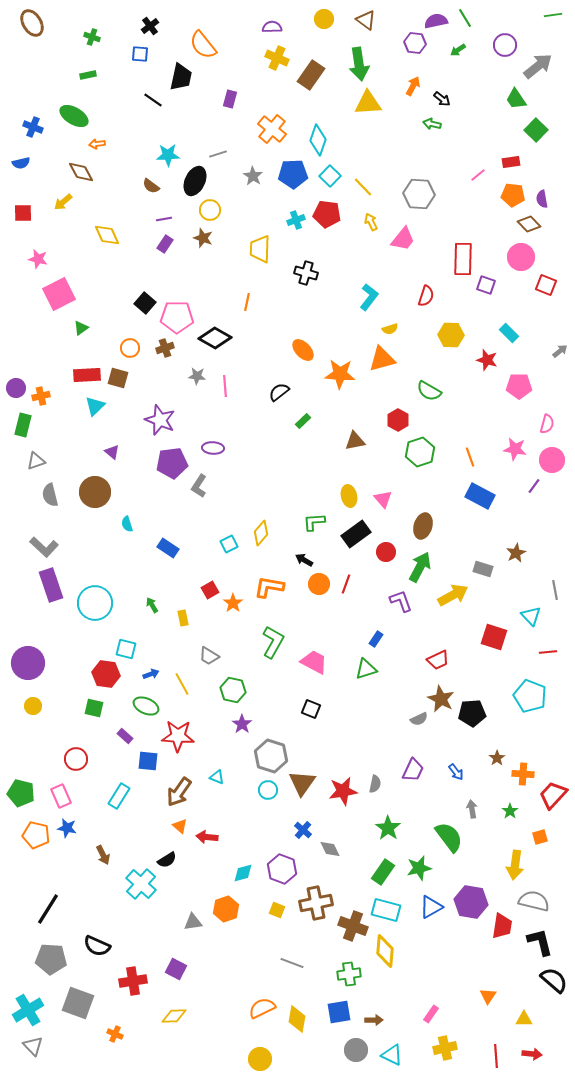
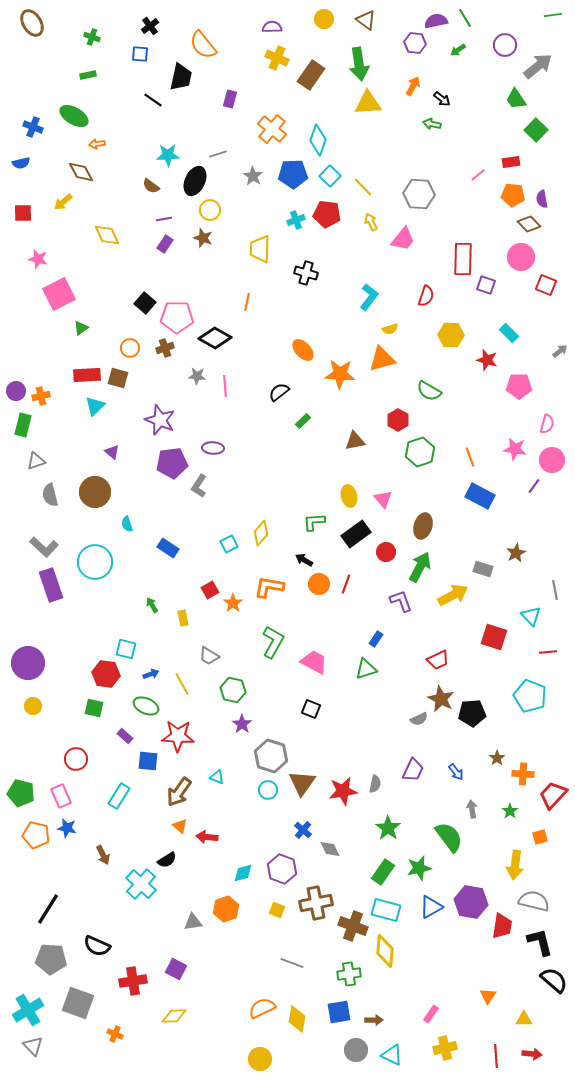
purple circle at (16, 388): moved 3 px down
cyan circle at (95, 603): moved 41 px up
